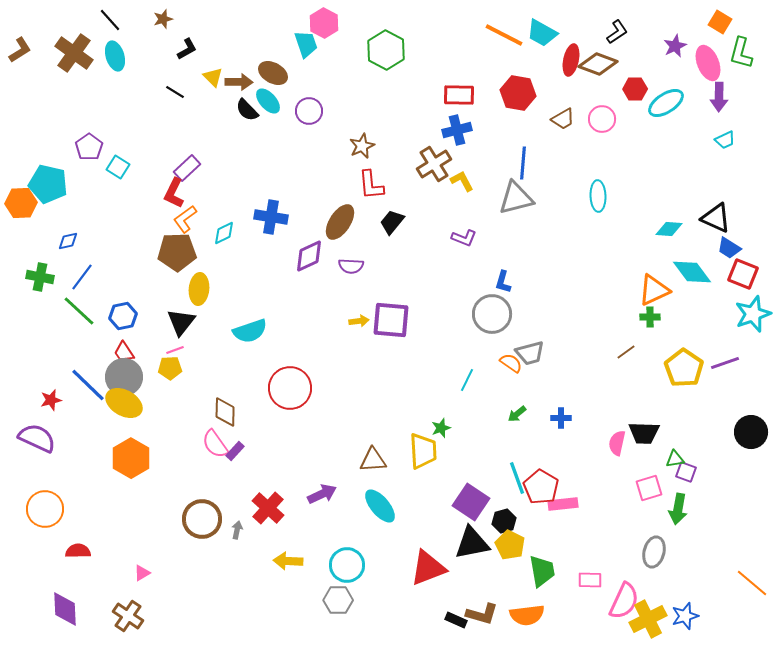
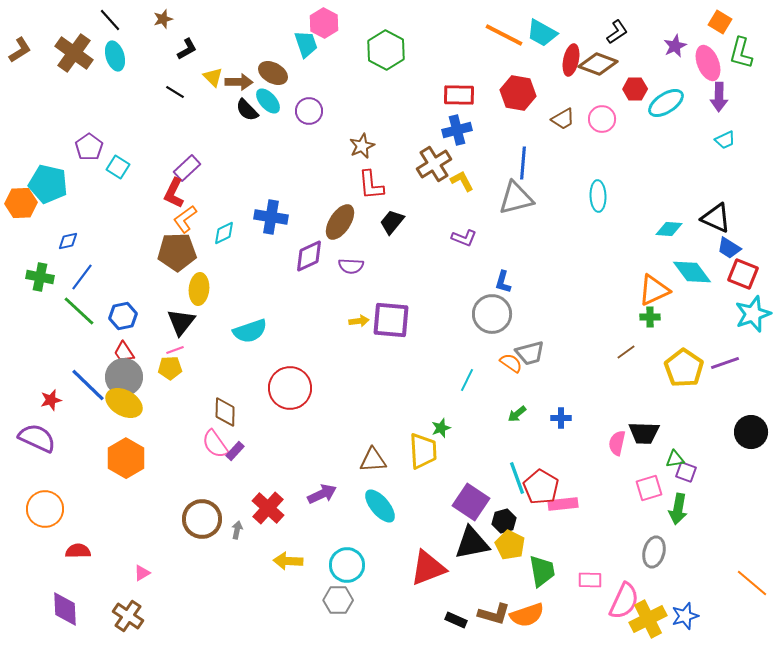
orange hexagon at (131, 458): moved 5 px left
brown L-shape at (482, 614): moved 12 px right
orange semicircle at (527, 615): rotated 12 degrees counterclockwise
